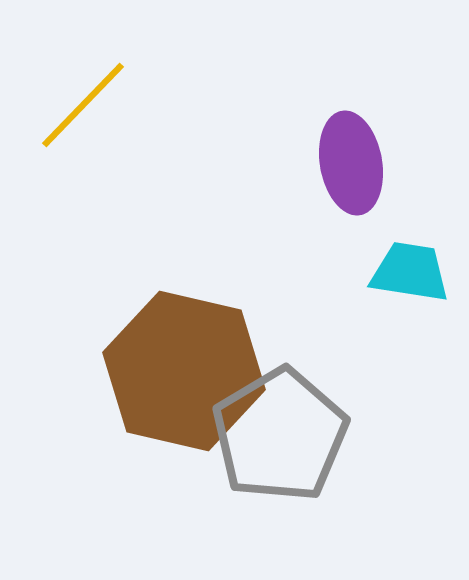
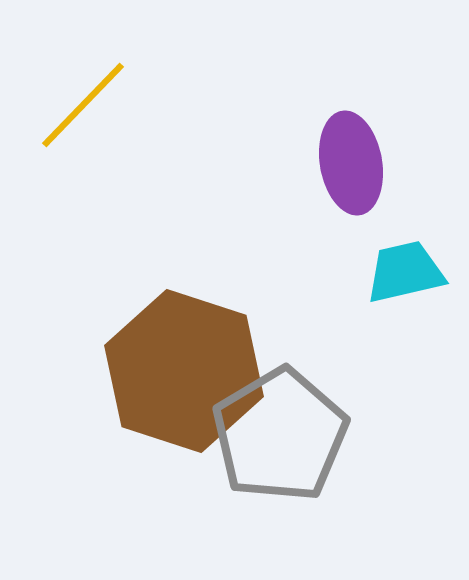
cyan trapezoid: moved 5 px left; rotated 22 degrees counterclockwise
brown hexagon: rotated 5 degrees clockwise
